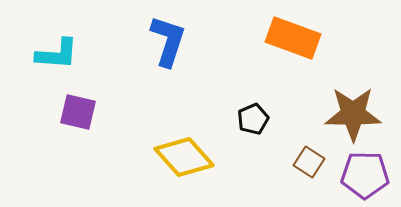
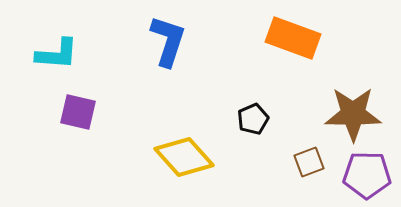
brown square: rotated 36 degrees clockwise
purple pentagon: moved 2 px right
